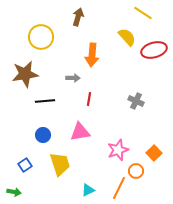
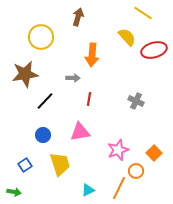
black line: rotated 42 degrees counterclockwise
